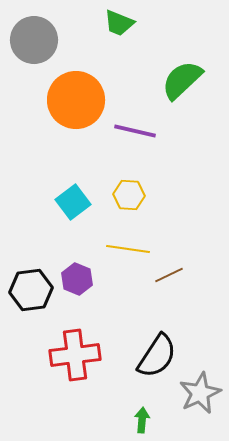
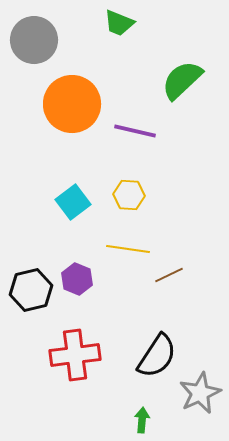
orange circle: moved 4 px left, 4 px down
black hexagon: rotated 6 degrees counterclockwise
